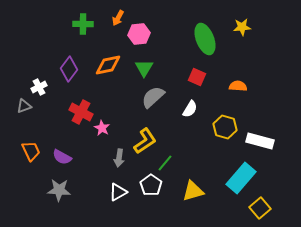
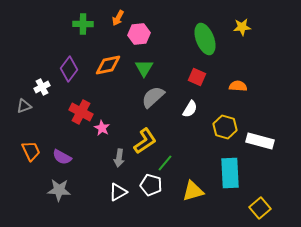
white cross: moved 3 px right
cyan rectangle: moved 11 px left, 5 px up; rotated 44 degrees counterclockwise
white pentagon: rotated 20 degrees counterclockwise
